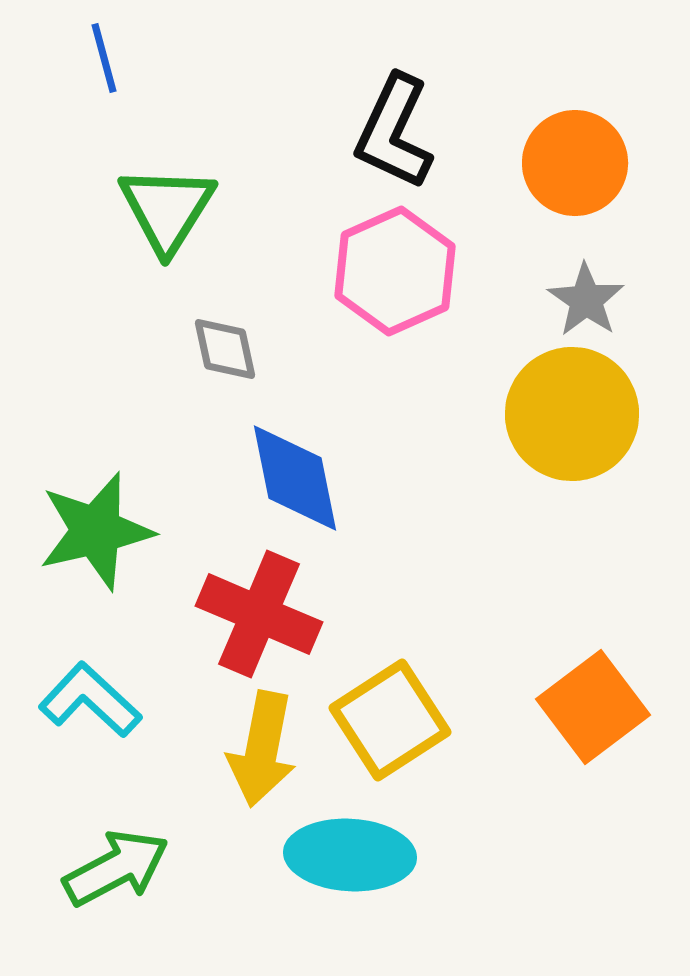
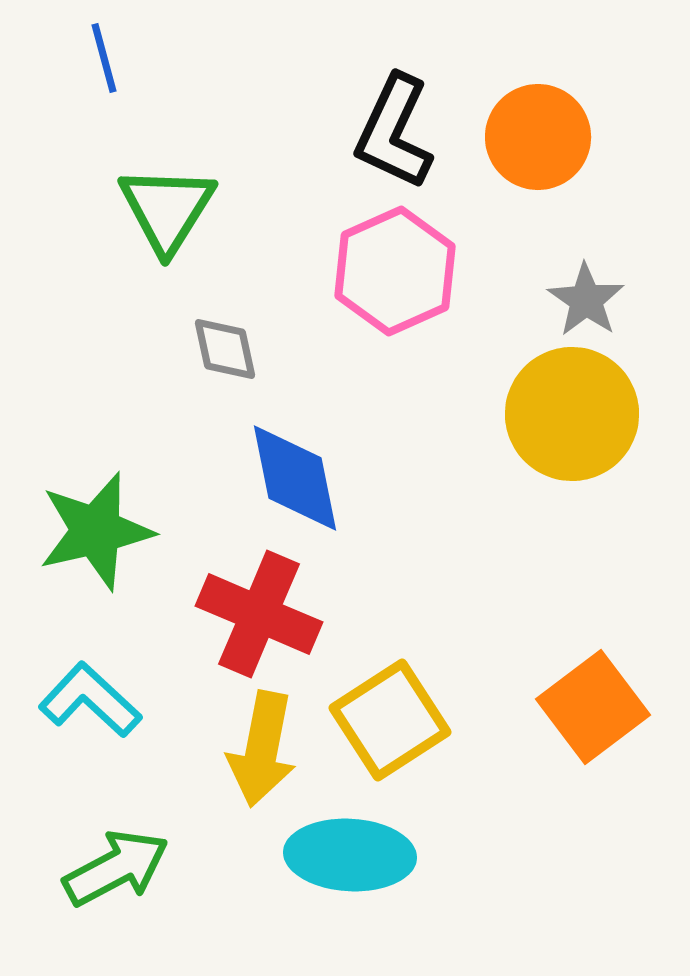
orange circle: moved 37 px left, 26 px up
